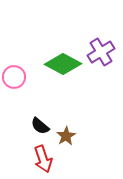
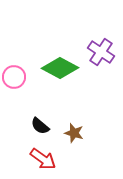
purple cross: rotated 24 degrees counterclockwise
green diamond: moved 3 px left, 4 px down
brown star: moved 8 px right, 3 px up; rotated 24 degrees counterclockwise
red arrow: rotated 36 degrees counterclockwise
